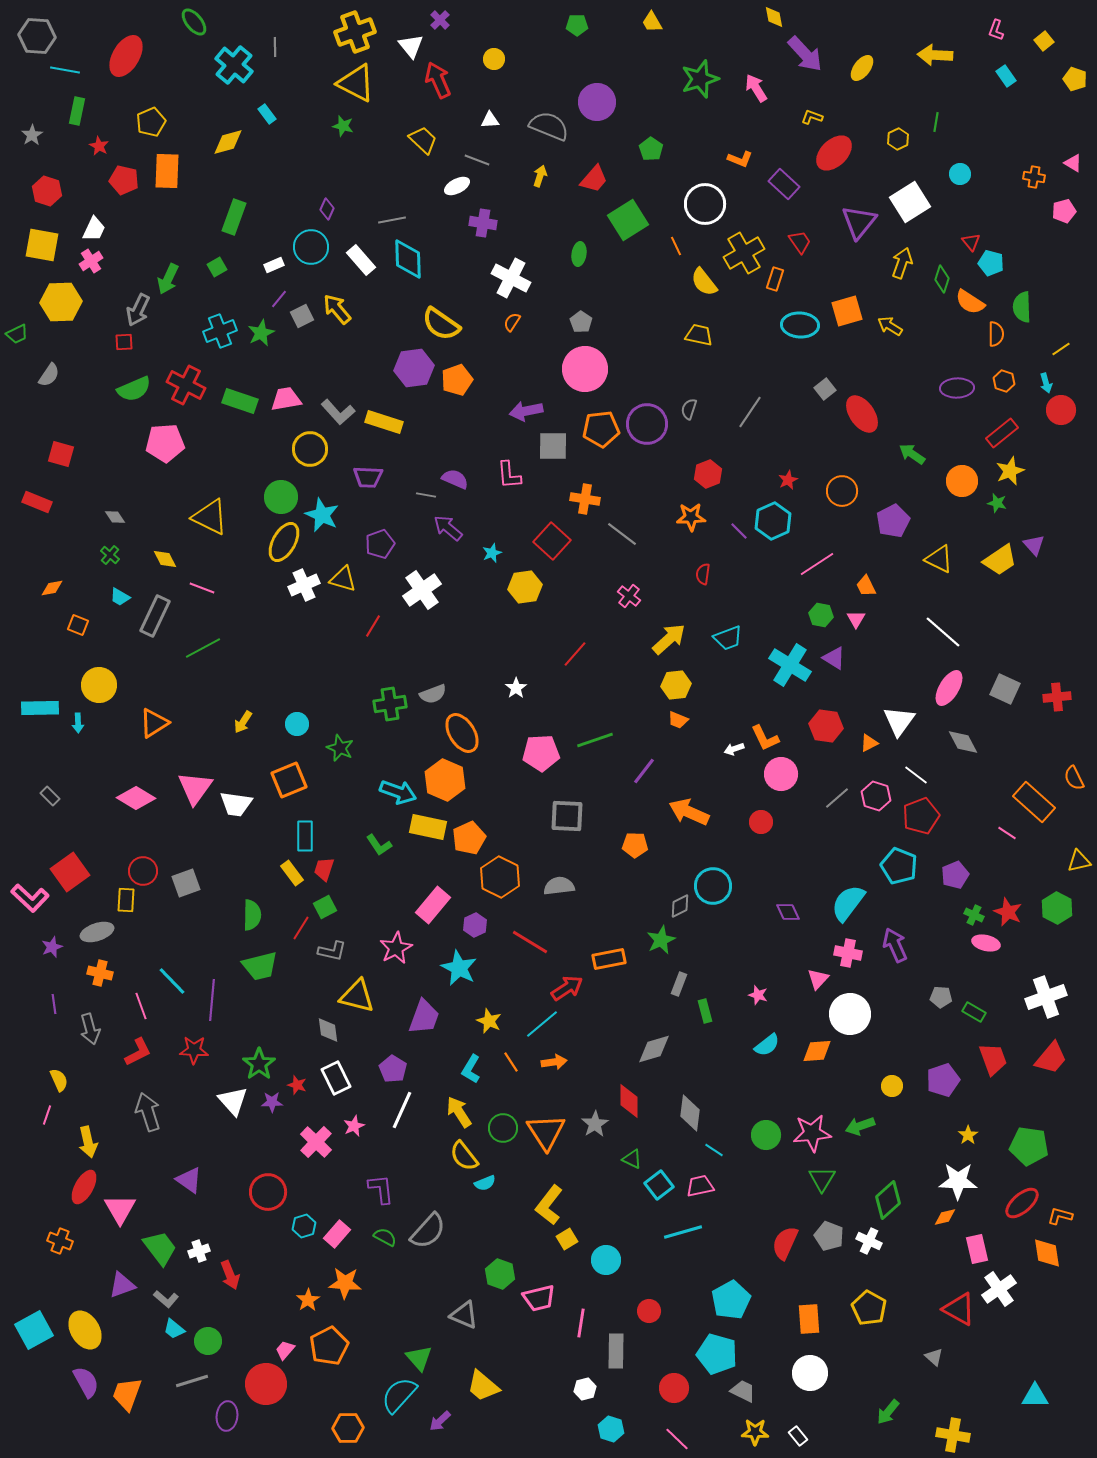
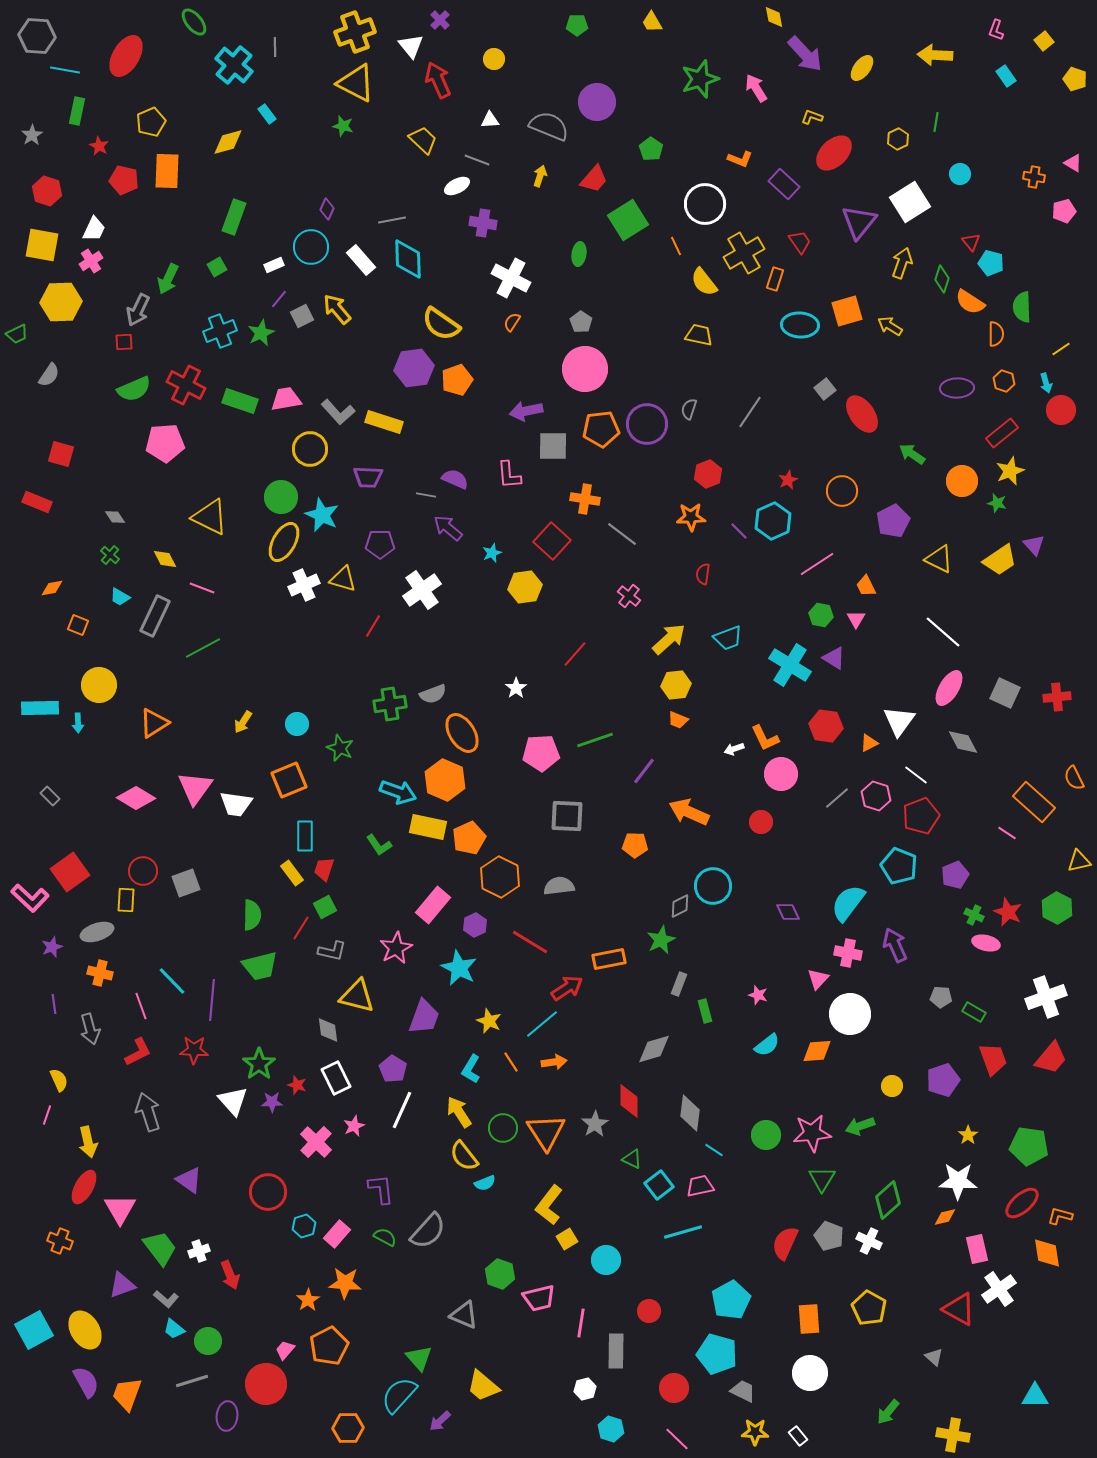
purple pentagon at (380, 544): rotated 20 degrees clockwise
gray square at (1005, 689): moved 4 px down
